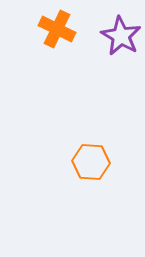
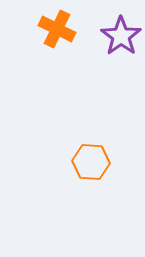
purple star: rotated 6 degrees clockwise
